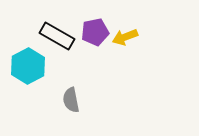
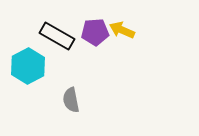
purple pentagon: rotated 8 degrees clockwise
yellow arrow: moved 3 px left, 7 px up; rotated 45 degrees clockwise
